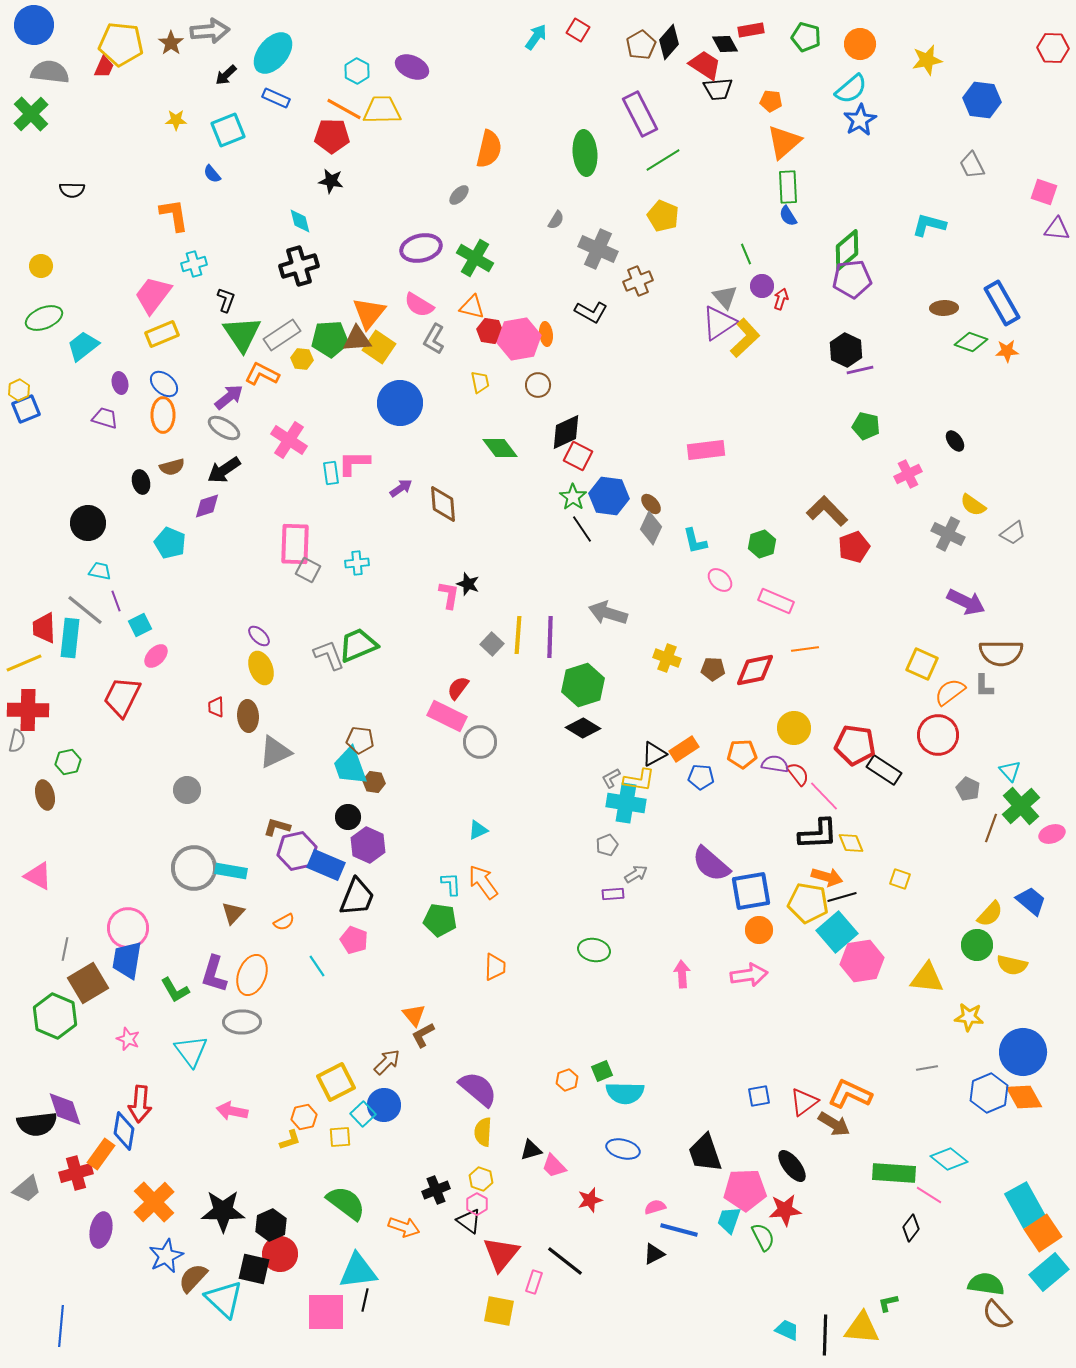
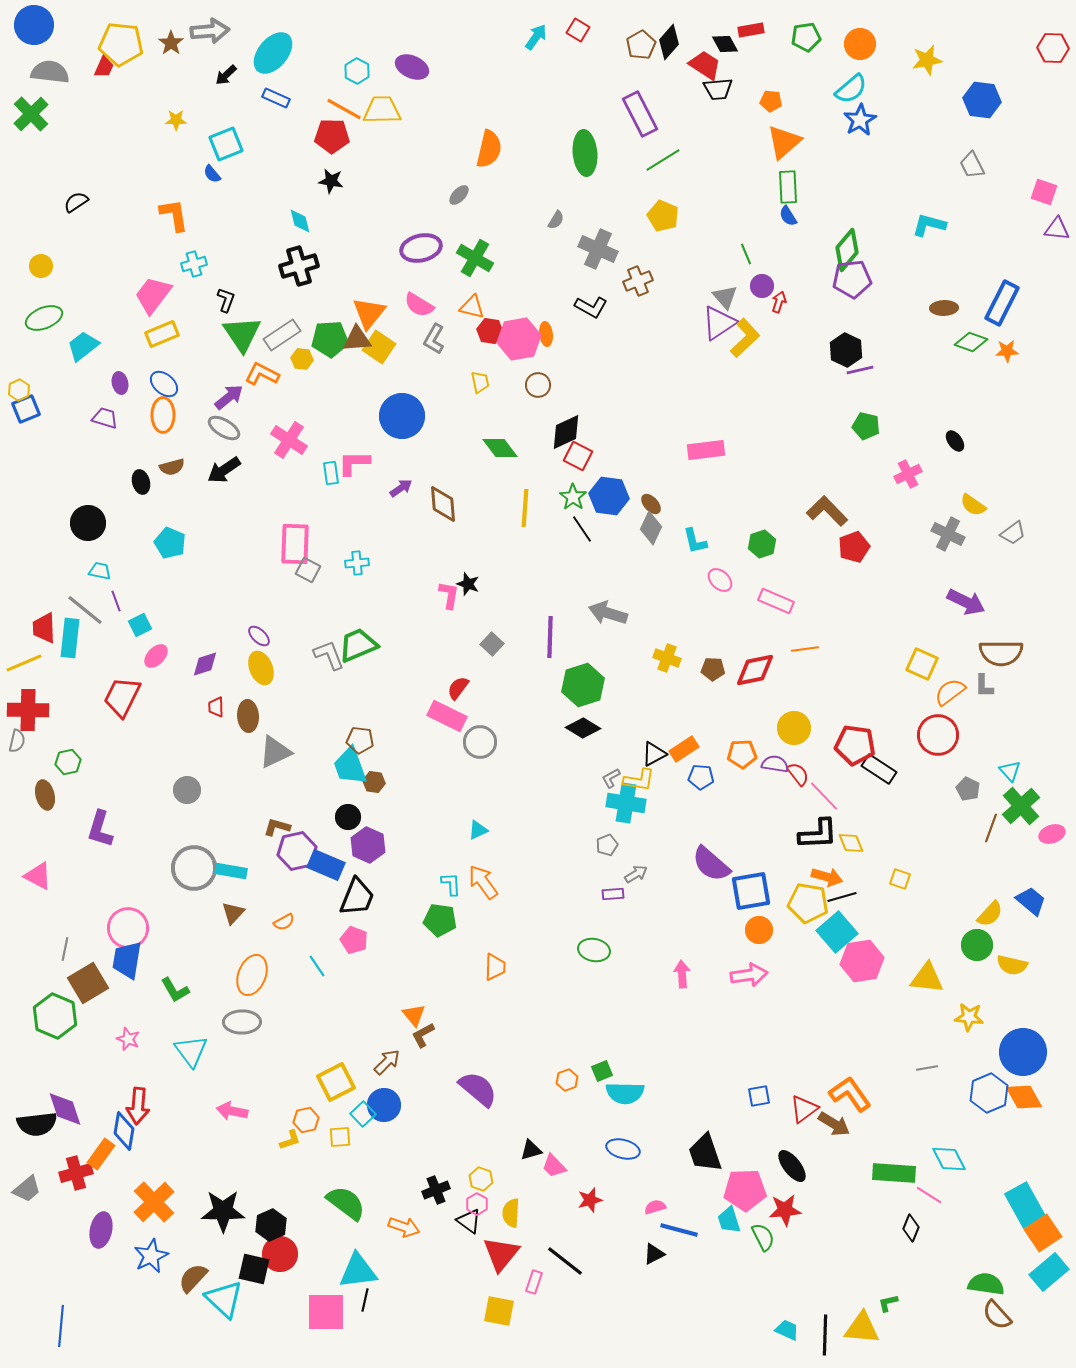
green pentagon at (806, 37): rotated 24 degrees counterclockwise
cyan square at (228, 130): moved 2 px left, 14 px down
black semicircle at (72, 190): moved 4 px right, 12 px down; rotated 145 degrees clockwise
green diamond at (847, 250): rotated 9 degrees counterclockwise
red arrow at (781, 299): moved 2 px left, 3 px down
blue rectangle at (1002, 303): rotated 57 degrees clockwise
black L-shape at (591, 312): moved 5 px up
blue circle at (400, 403): moved 2 px right, 13 px down
purple diamond at (207, 506): moved 2 px left, 158 px down
yellow line at (518, 635): moved 7 px right, 127 px up
black rectangle at (884, 770): moved 5 px left, 1 px up
purple L-shape at (214, 974): moved 114 px left, 145 px up
orange L-shape at (850, 1094): rotated 30 degrees clockwise
red triangle at (804, 1102): moved 7 px down
red arrow at (140, 1104): moved 2 px left, 2 px down
orange hexagon at (304, 1117): moved 2 px right, 3 px down
yellow semicircle at (483, 1132): moved 28 px right, 81 px down
cyan diamond at (949, 1159): rotated 24 degrees clockwise
cyan trapezoid at (729, 1220): rotated 36 degrees counterclockwise
black diamond at (911, 1228): rotated 16 degrees counterclockwise
blue star at (166, 1256): moved 15 px left
